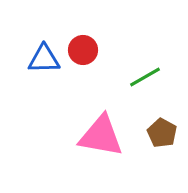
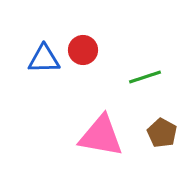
green line: rotated 12 degrees clockwise
